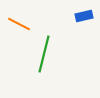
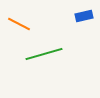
green line: rotated 60 degrees clockwise
